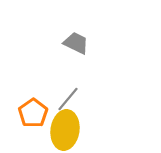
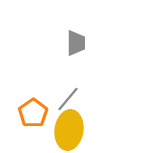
gray trapezoid: rotated 64 degrees clockwise
yellow ellipse: moved 4 px right
